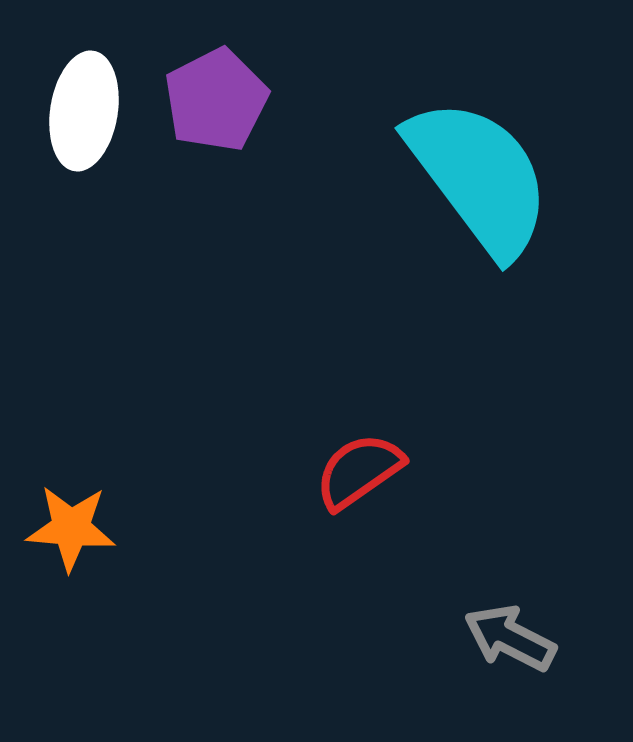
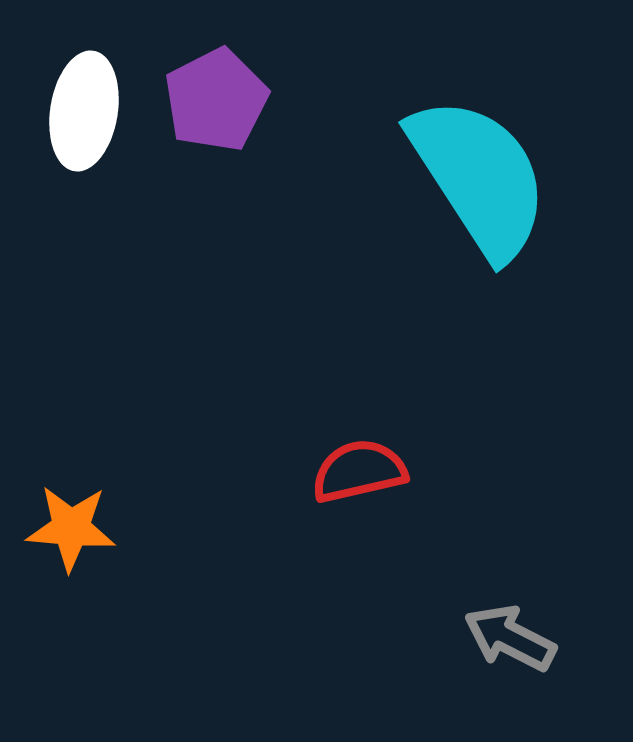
cyan semicircle: rotated 4 degrees clockwise
red semicircle: rotated 22 degrees clockwise
